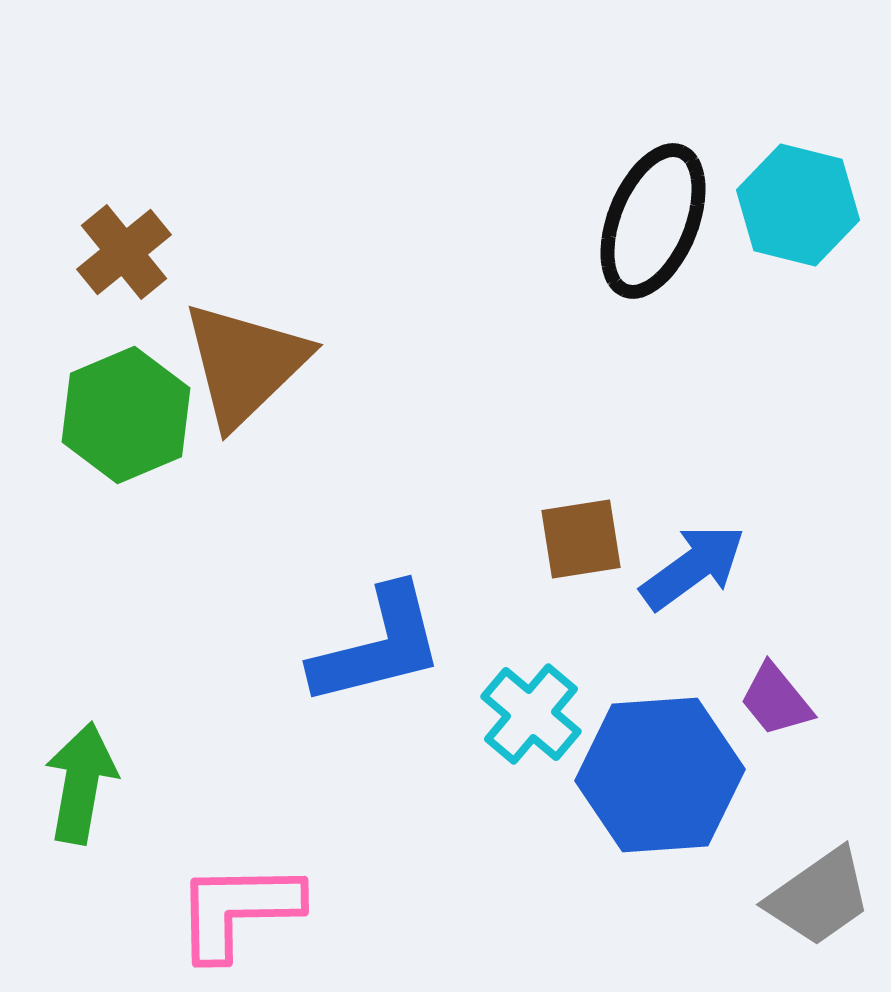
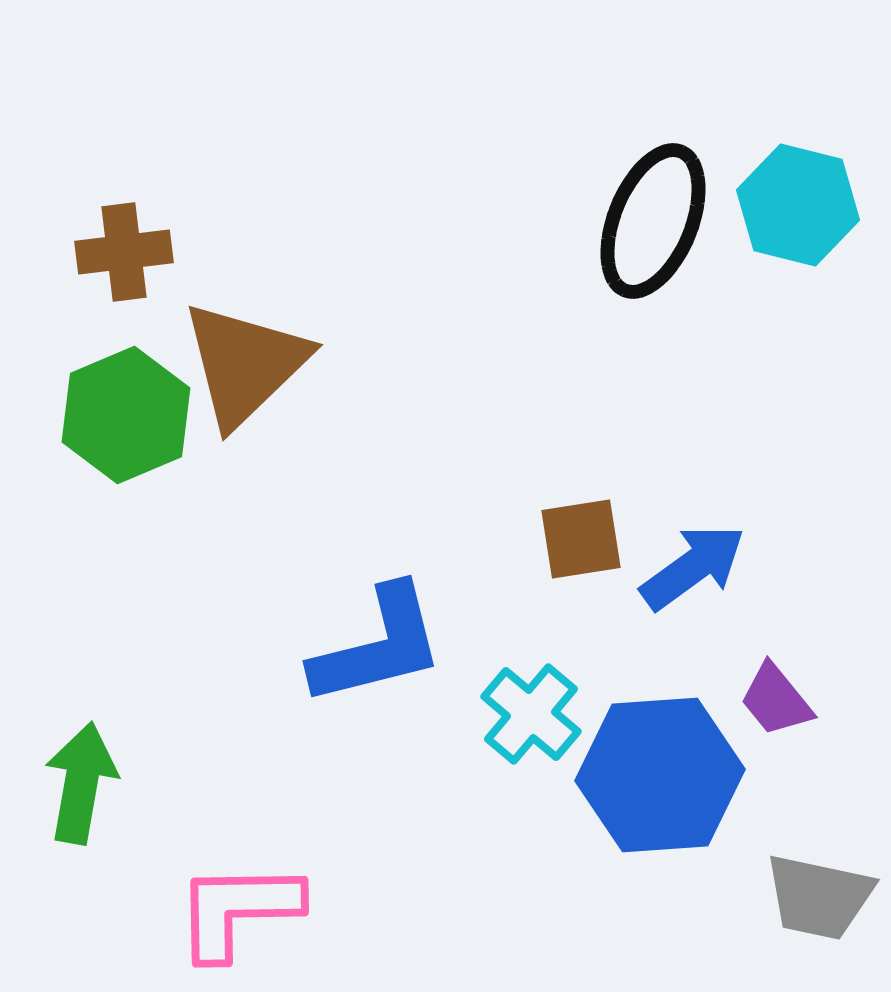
brown cross: rotated 32 degrees clockwise
gray trapezoid: rotated 47 degrees clockwise
